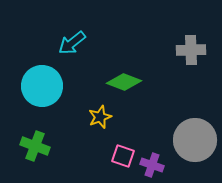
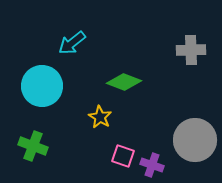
yellow star: rotated 20 degrees counterclockwise
green cross: moved 2 px left
